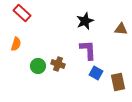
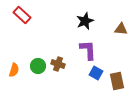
red rectangle: moved 2 px down
orange semicircle: moved 2 px left, 26 px down
brown rectangle: moved 1 px left, 1 px up
